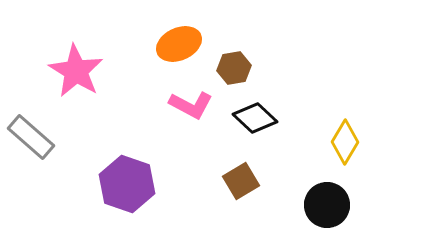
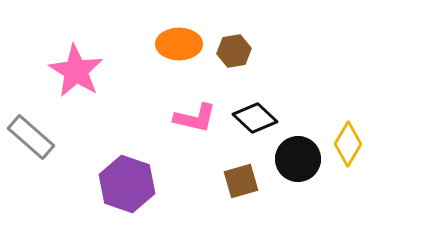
orange ellipse: rotated 24 degrees clockwise
brown hexagon: moved 17 px up
pink L-shape: moved 4 px right, 13 px down; rotated 15 degrees counterclockwise
yellow diamond: moved 3 px right, 2 px down
brown square: rotated 15 degrees clockwise
black circle: moved 29 px left, 46 px up
